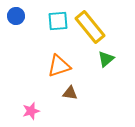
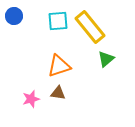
blue circle: moved 2 px left
brown triangle: moved 12 px left
pink star: moved 12 px up
